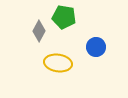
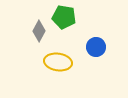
yellow ellipse: moved 1 px up
